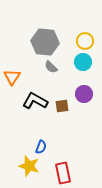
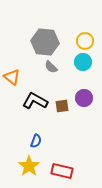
orange triangle: rotated 24 degrees counterclockwise
purple circle: moved 4 px down
blue semicircle: moved 5 px left, 6 px up
yellow star: rotated 20 degrees clockwise
red rectangle: moved 1 px left, 2 px up; rotated 65 degrees counterclockwise
